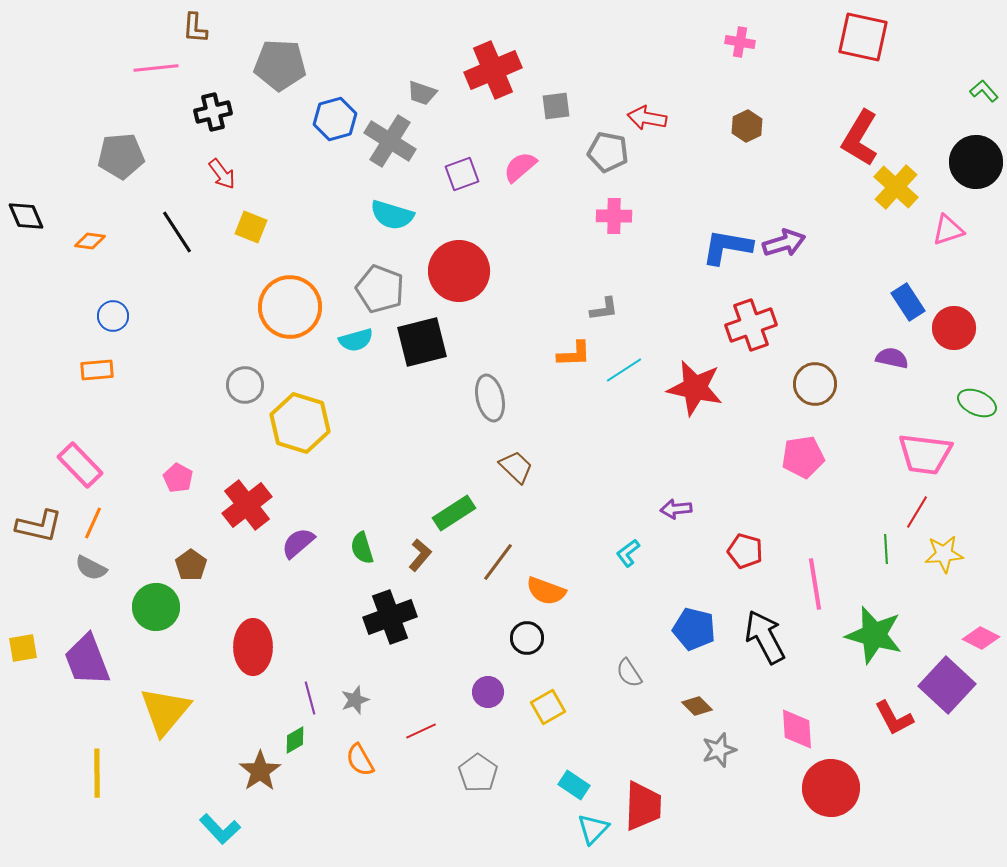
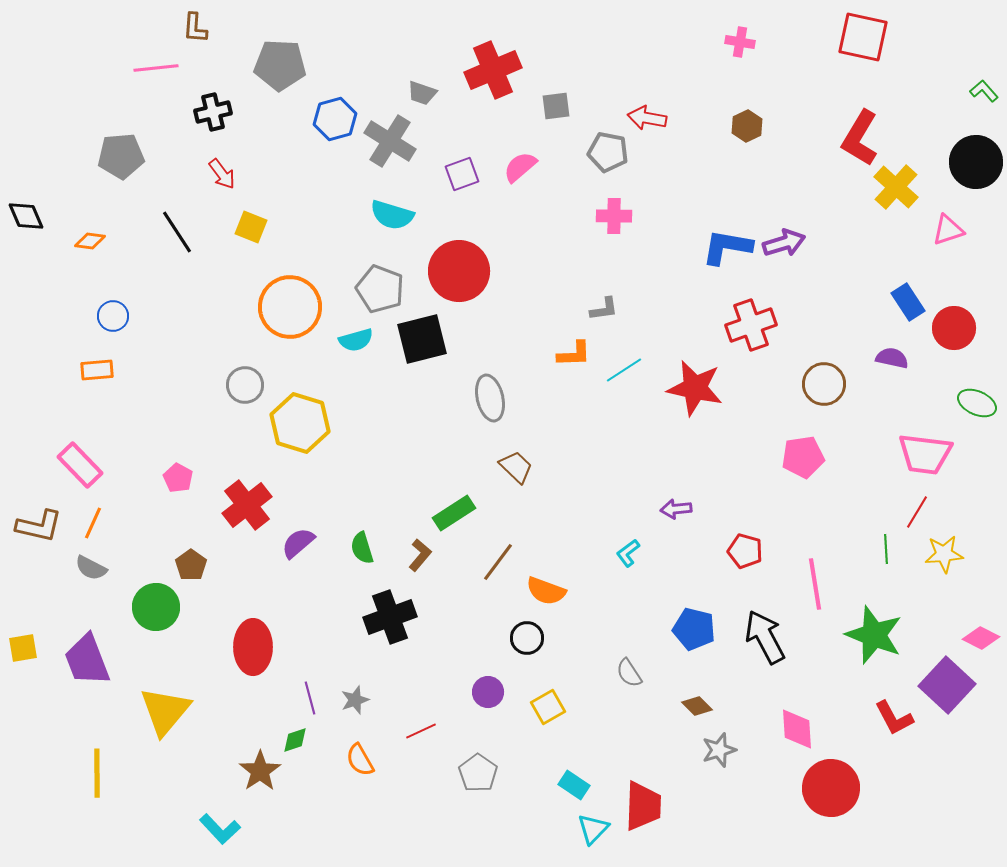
black square at (422, 342): moved 3 px up
brown circle at (815, 384): moved 9 px right
green star at (874, 635): rotated 6 degrees clockwise
green diamond at (295, 740): rotated 12 degrees clockwise
